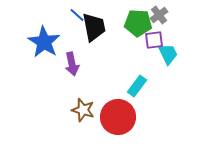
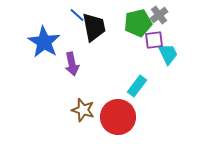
green pentagon: rotated 16 degrees counterclockwise
